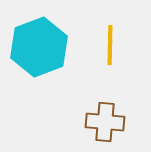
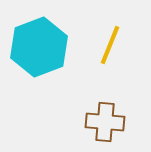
yellow line: rotated 21 degrees clockwise
